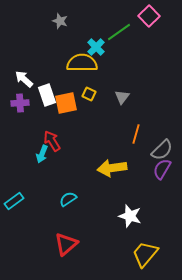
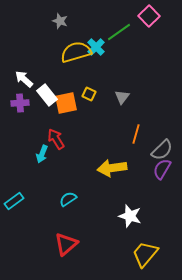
yellow semicircle: moved 6 px left, 11 px up; rotated 16 degrees counterclockwise
white rectangle: rotated 20 degrees counterclockwise
red arrow: moved 4 px right, 2 px up
